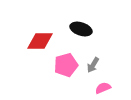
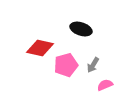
red diamond: moved 7 px down; rotated 12 degrees clockwise
pink semicircle: moved 2 px right, 3 px up
